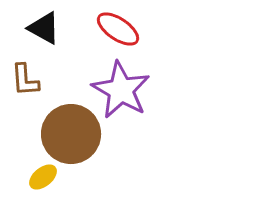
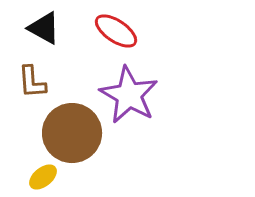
red ellipse: moved 2 px left, 2 px down
brown L-shape: moved 7 px right, 2 px down
purple star: moved 8 px right, 5 px down
brown circle: moved 1 px right, 1 px up
